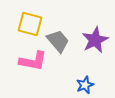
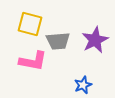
gray trapezoid: rotated 125 degrees clockwise
blue star: moved 2 px left
